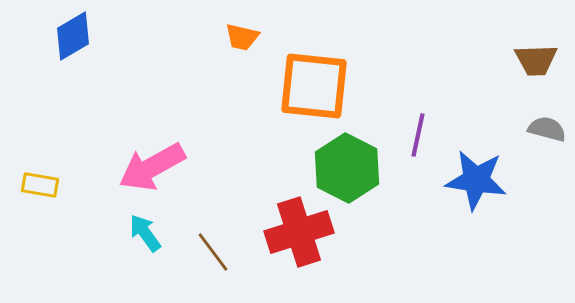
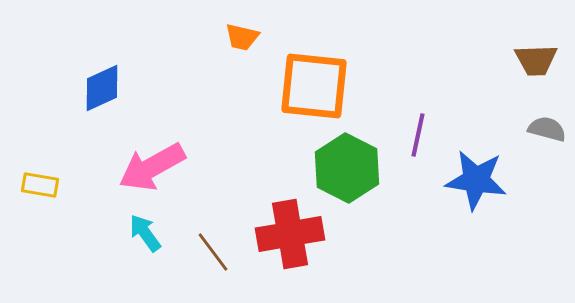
blue diamond: moved 29 px right, 52 px down; rotated 6 degrees clockwise
red cross: moved 9 px left, 2 px down; rotated 8 degrees clockwise
